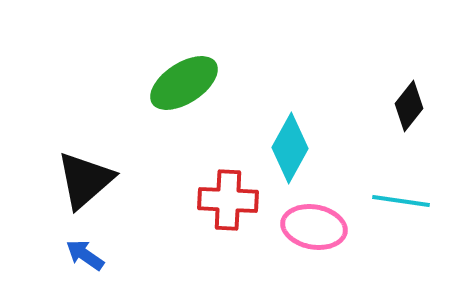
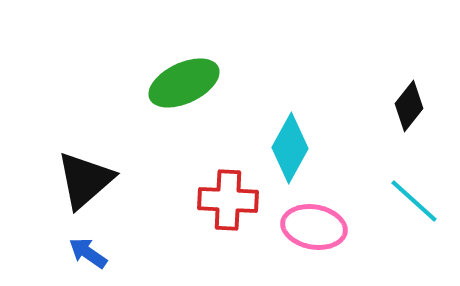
green ellipse: rotated 8 degrees clockwise
cyan line: moved 13 px right; rotated 34 degrees clockwise
blue arrow: moved 3 px right, 2 px up
